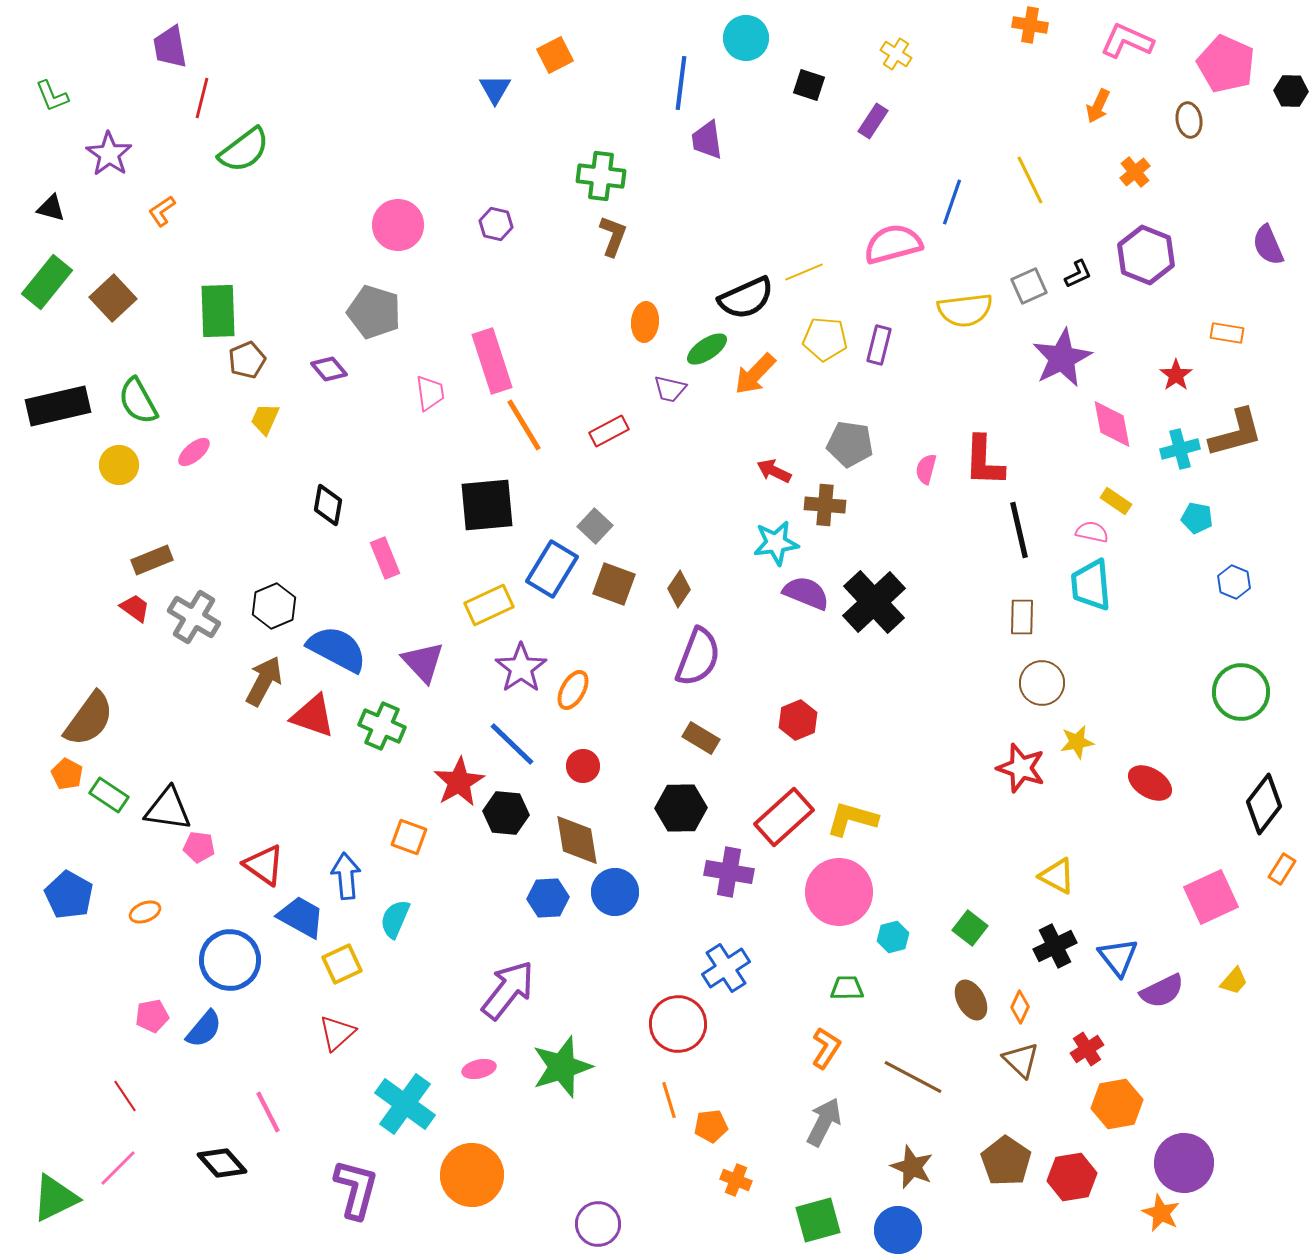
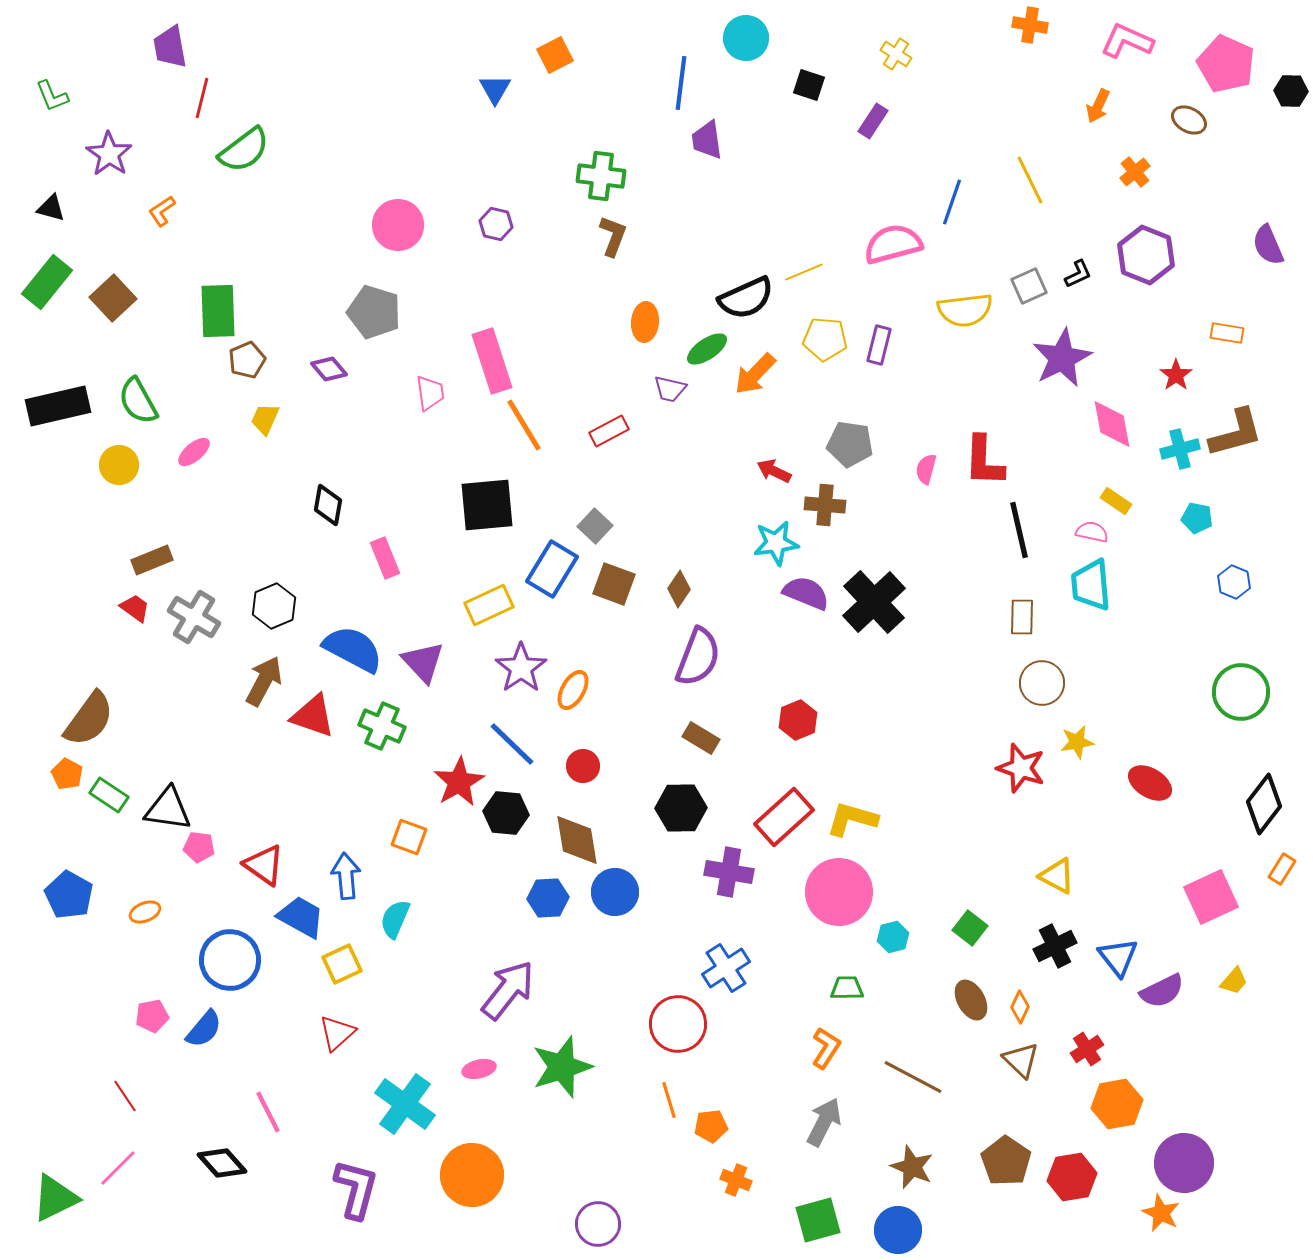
brown ellipse at (1189, 120): rotated 52 degrees counterclockwise
blue semicircle at (337, 649): moved 16 px right
